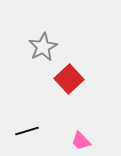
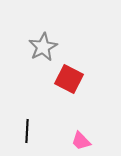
red square: rotated 20 degrees counterclockwise
black line: rotated 70 degrees counterclockwise
